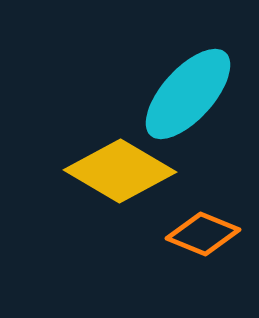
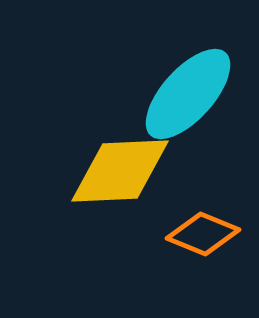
yellow diamond: rotated 33 degrees counterclockwise
